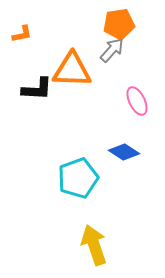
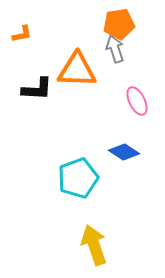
gray arrow: moved 3 px right, 1 px up; rotated 60 degrees counterclockwise
orange triangle: moved 5 px right
